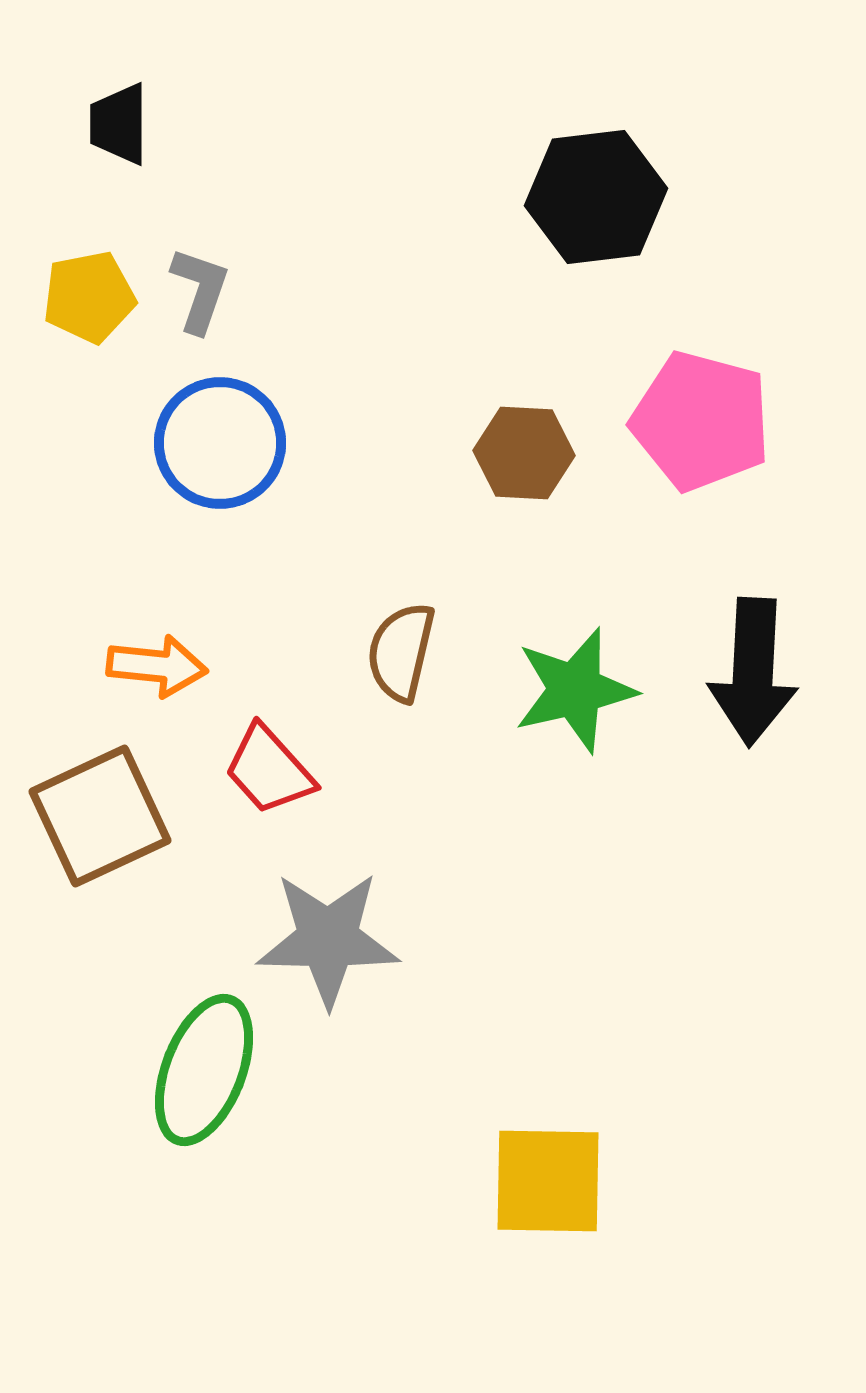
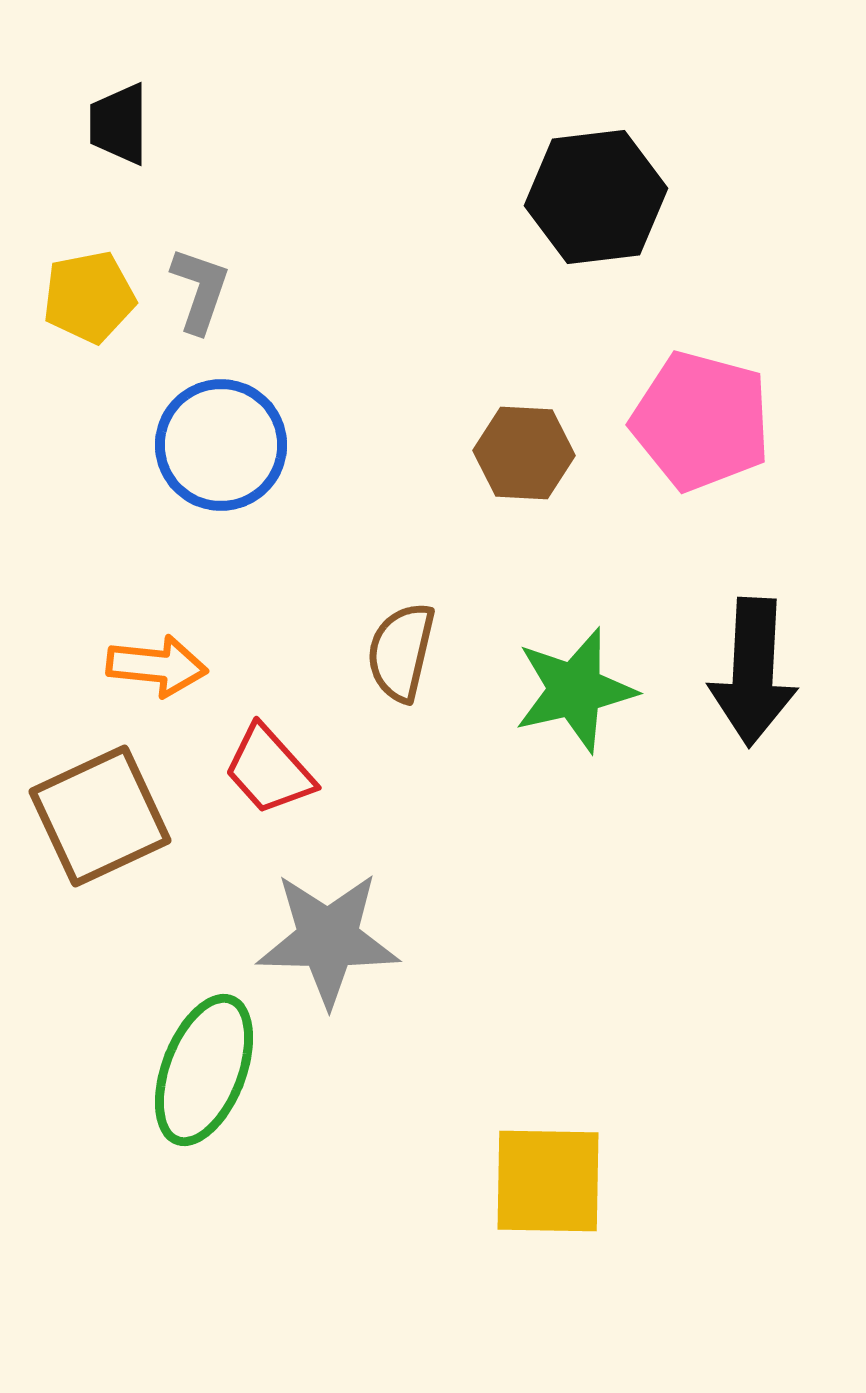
blue circle: moved 1 px right, 2 px down
